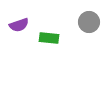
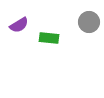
purple semicircle: rotated 12 degrees counterclockwise
